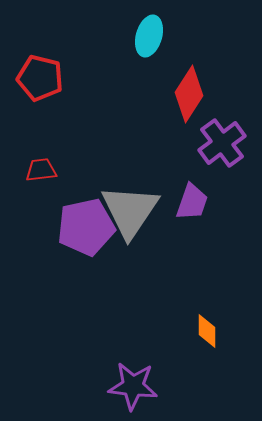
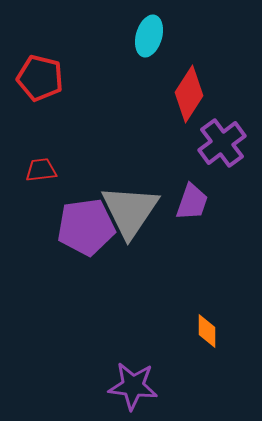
purple pentagon: rotated 4 degrees clockwise
